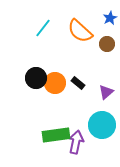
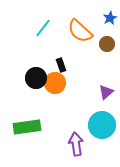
black rectangle: moved 17 px left, 18 px up; rotated 32 degrees clockwise
green rectangle: moved 29 px left, 8 px up
purple arrow: moved 2 px down; rotated 20 degrees counterclockwise
